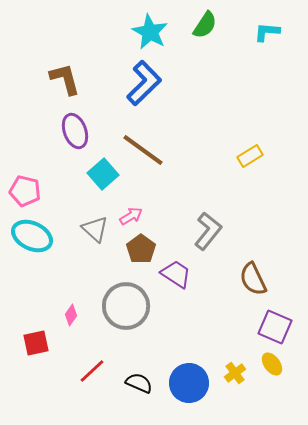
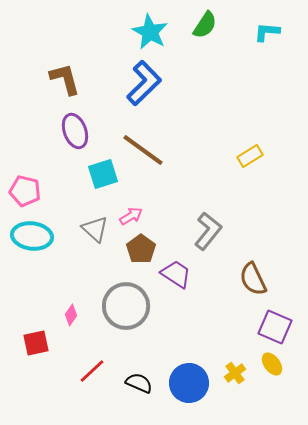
cyan square: rotated 24 degrees clockwise
cyan ellipse: rotated 18 degrees counterclockwise
